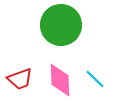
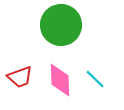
red trapezoid: moved 2 px up
